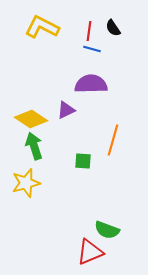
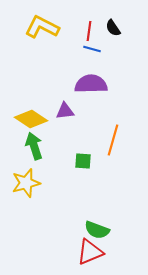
purple triangle: moved 1 px left, 1 px down; rotated 18 degrees clockwise
green semicircle: moved 10 px left
